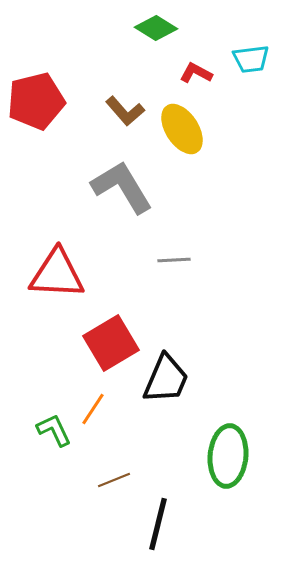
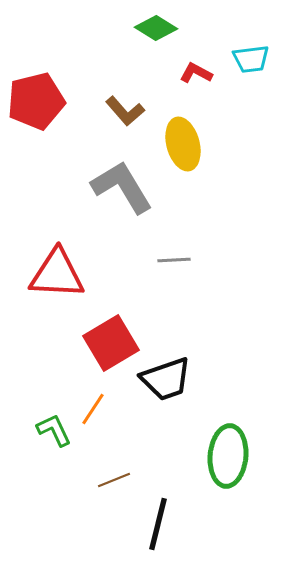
yellow ellipse: moved 1 px right, 15 px down; rotated 18 degrees clockwise
black trapezoid: rotated 48 degrees clockwise
